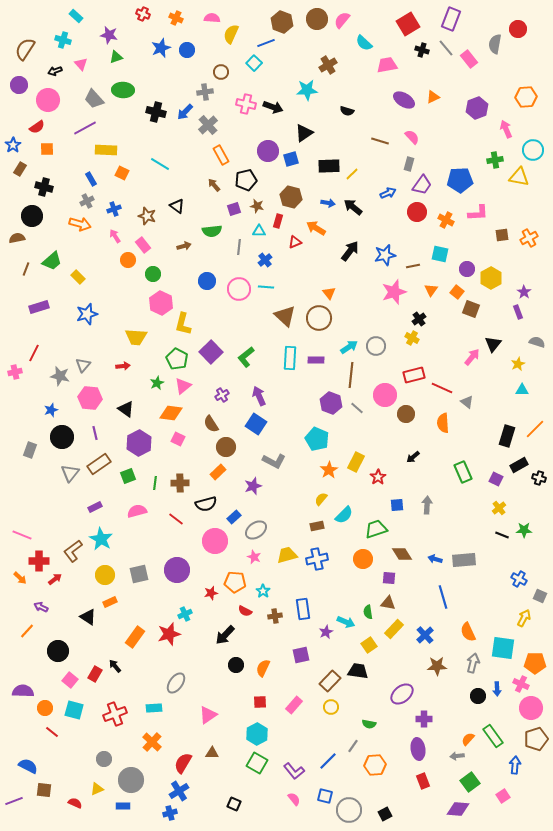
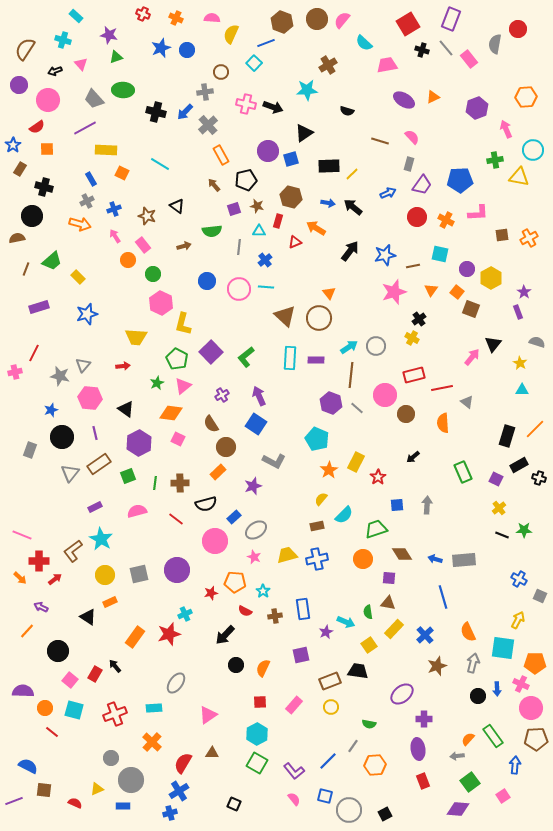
red circle at (417, 212): moved 5 px down
yellow star at (518, 364): moved 2 px right, 1 px up; rotated 16 degrees counterclockwise
red line at (442, 388): rotated 35 degrees counterclockwise
yellow arrow at (524, 618): moved 6 px left, 2 px down
brown star at (437, 666): rotated 18 degrees counterclockwise
brown rectangle at (330, 681): rotated 25 degrees clockwise
brown pentagon at (536, 739): rotated 15 degrees clockwise
gray circle at (104, 759): moved 7 px right, 1 px up
